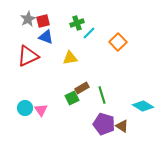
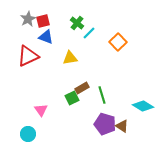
green cross: rotated 32 degrees counterclockwise
cyan circle: moved 3 px right, 26 px down
purple pentagon: moved 1 px right
